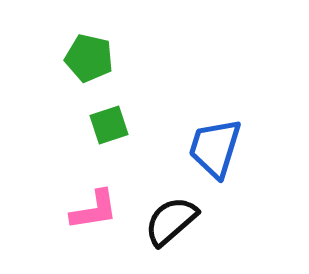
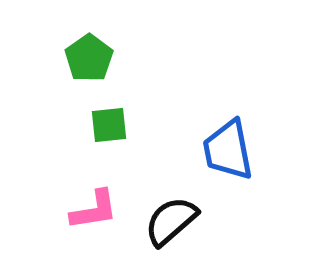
green pentagon: rotated 24 degrees clockwise
green square: rotated 12 degrees clockwise
blue trapezoid: moved 13 px right, 2 px down; rotated 28 degrees counterclockwise
